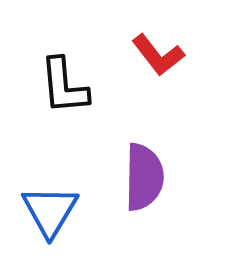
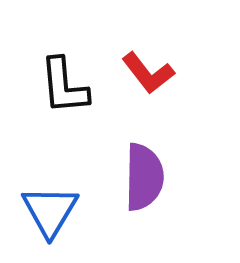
red L-shape: moved 10 px left, 18 px down
